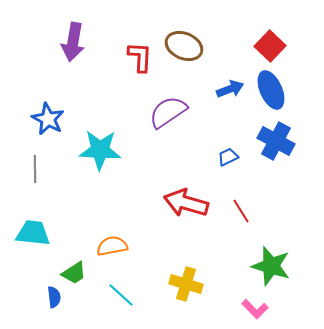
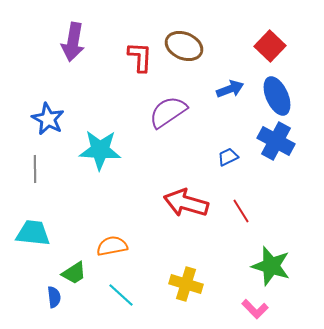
blue ellipse: moved 6 px right, 6 px down
